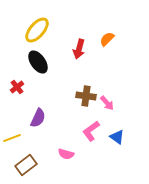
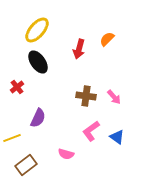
pink arrow: moved 7 px right, 6 px up
